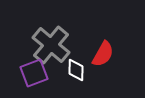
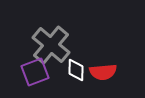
red semicircle: moved 18 px down; rotated 56 degrees clockwise
purple square: moved 1 px right, 1 px up
